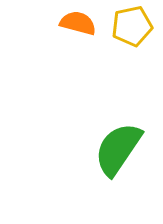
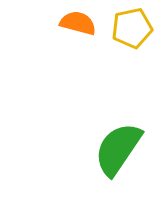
yellow pentagon: moved 2 px down
